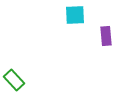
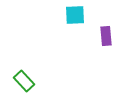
green rectangle: moved 10 px right, 1 px down
